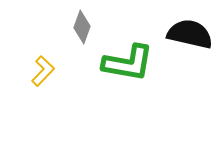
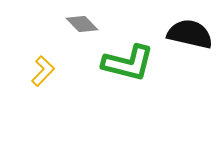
gray diamond: moved 3 px up; rotated 64 degrees counterclockwise
green L-shape: rotated 4 degrees clockwise
